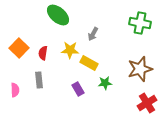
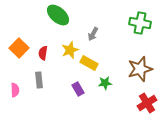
yellow star: rotated 24 degrees counterclockwise
